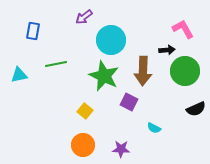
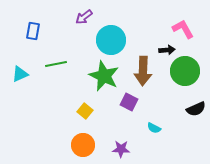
cyan triangle: moved 1 px right, 1 px up; rotated 12 degrees counterclockwise
